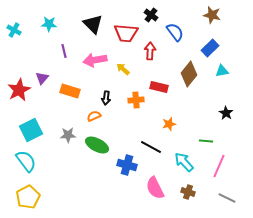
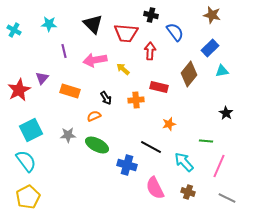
black cross: rotated 24 degrees counterclockwise
black arrow: rotated 40 degrees counterclockwise
